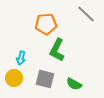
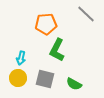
yellow circle: moved 4 px right
